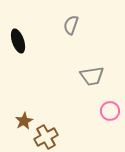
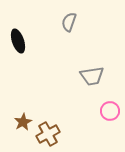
gray semicircle: moved 2 px left, 3 px up
brown star: moved 1 px left, 1 px down
brown cross: moved 2 px right, 3 px up
